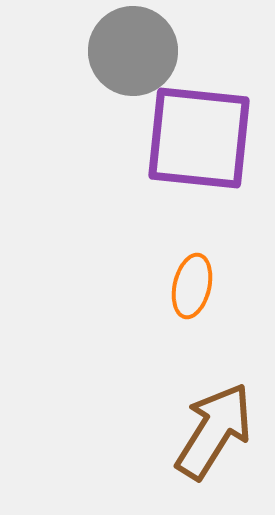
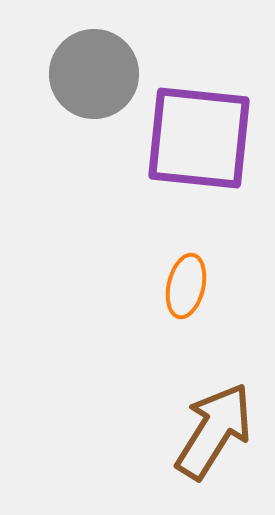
gray circle: moved 39 px left, 23 px down
orange ellipse: moved 6 px left
